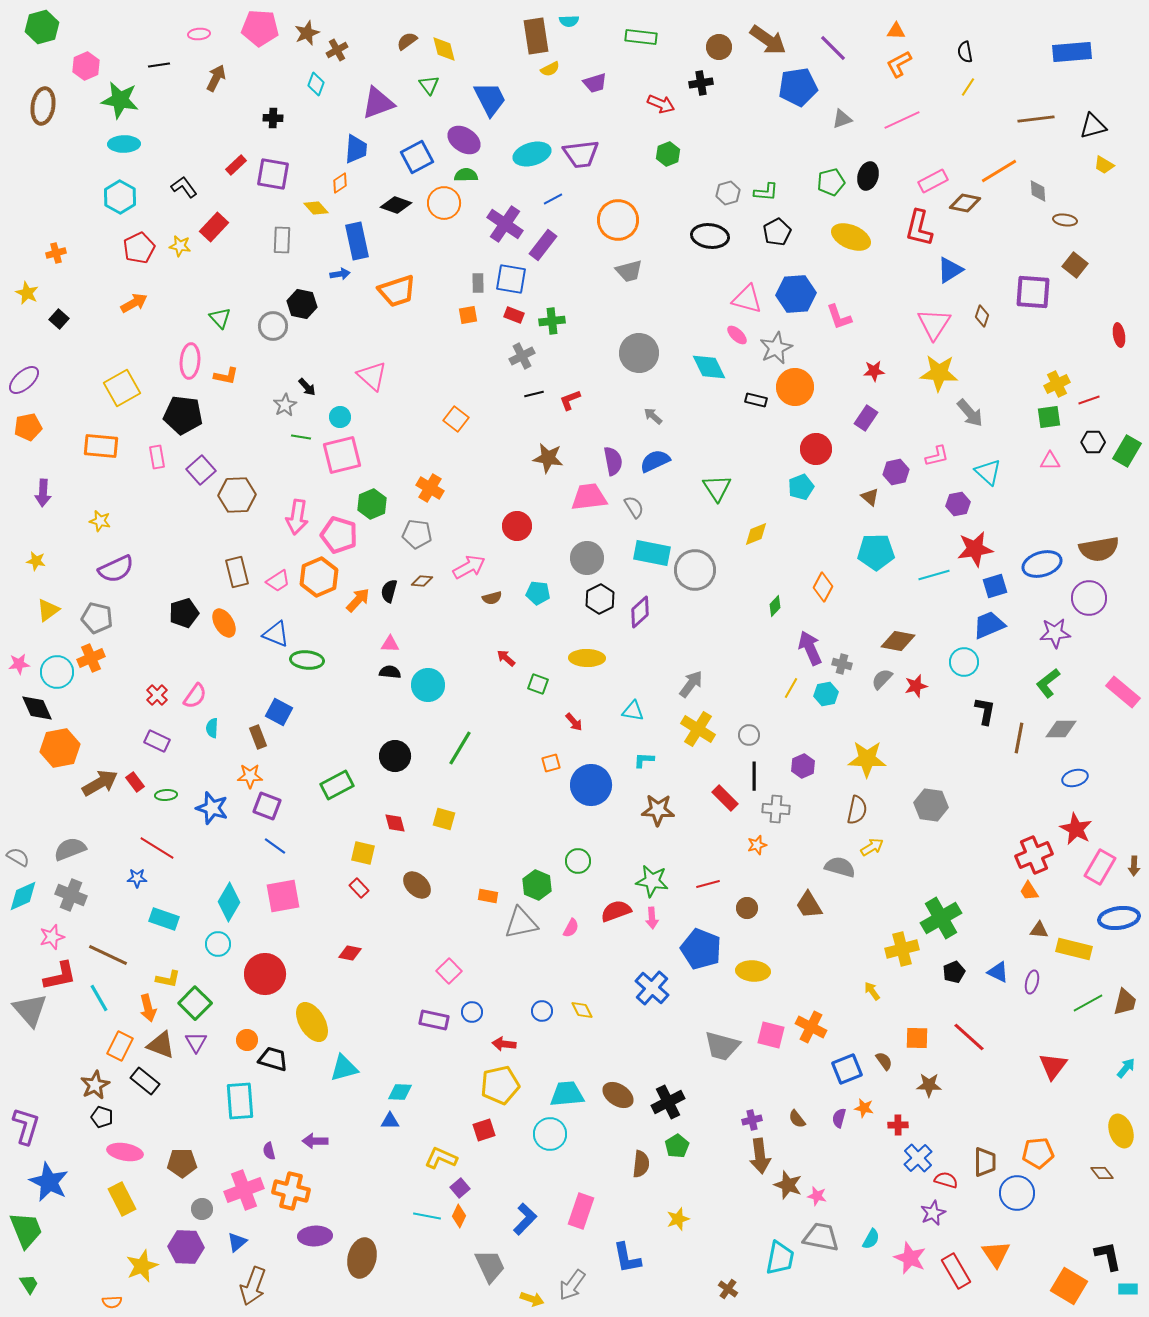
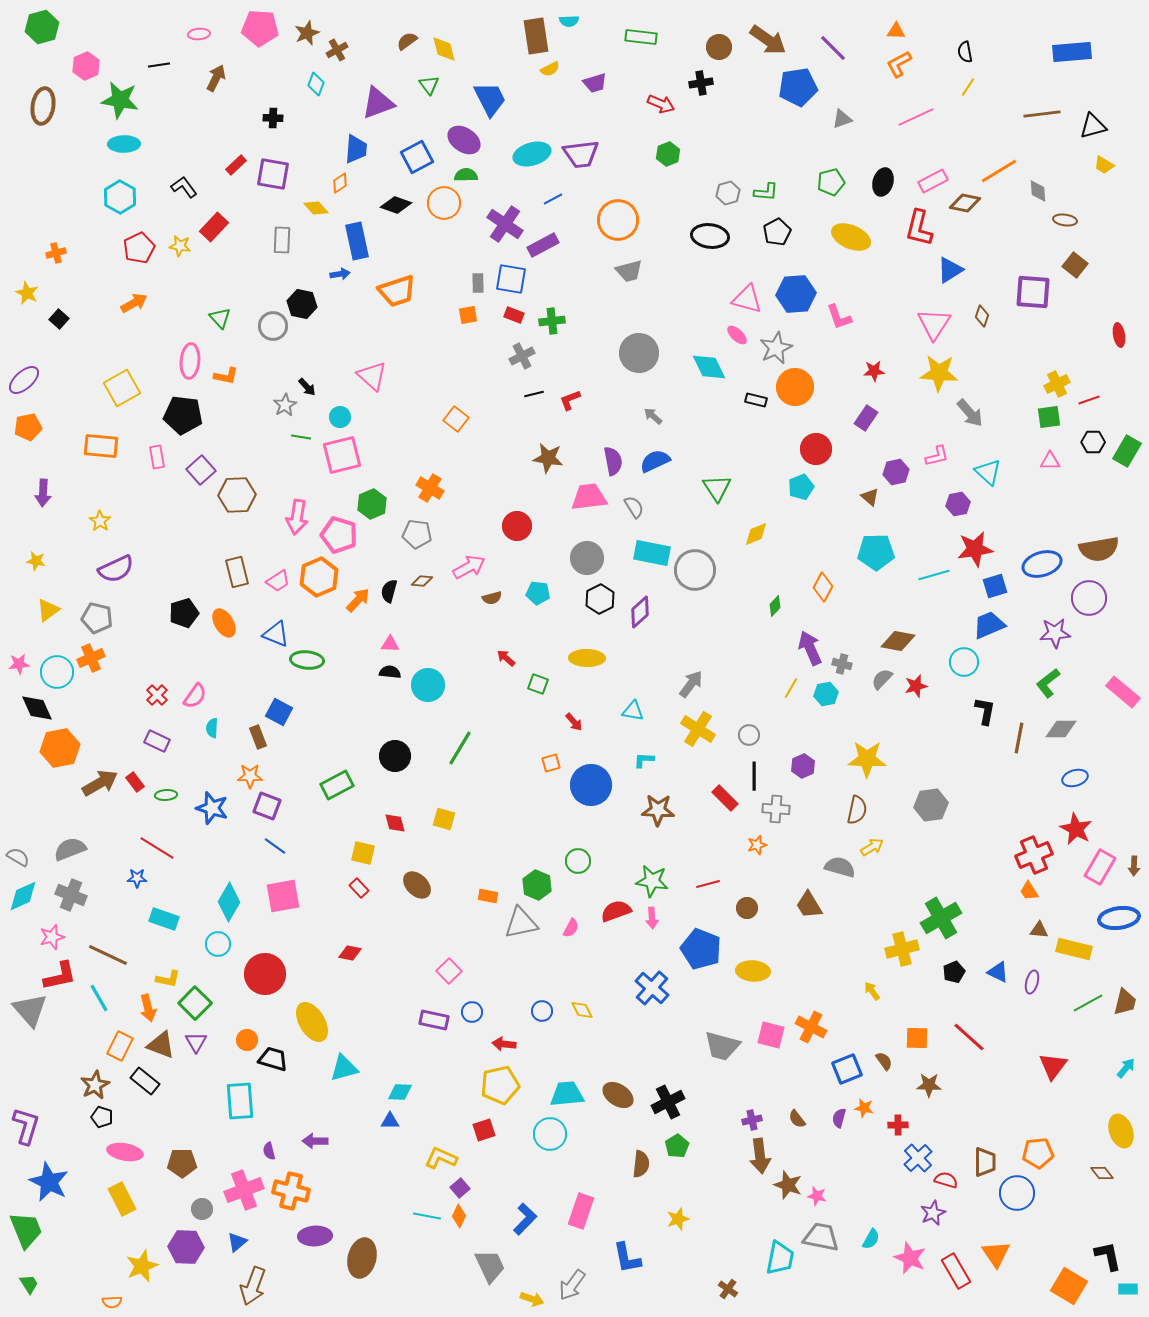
brown line at (1036, 119): moved 6 px right, 5 px up
pink line at (902, 120): moved 14 px right, 3 px up
black ellipse at (868, 176): moved 15 px right, 6 px down
purple rectangle at (543, 245): rotated 24 degrees clockwise
yellow star at (100, 521): rotated 20 degrees clockwise
gray hexagon at (931, 805): rotated 16 degrees counterclockwise
